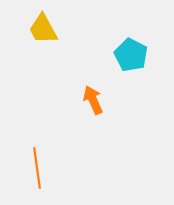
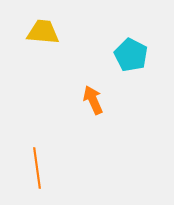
yellow trapezoid: moved 3 px down; rotated 124 degrees clockwise
